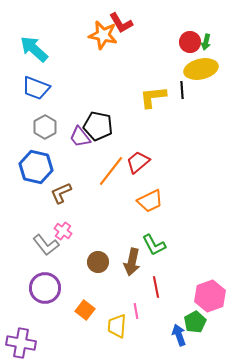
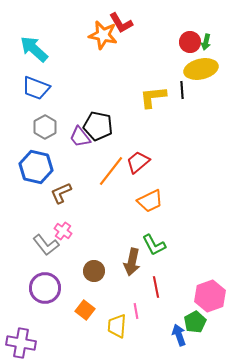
brown circle: moved 4 px left, 9 px down
